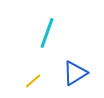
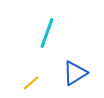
yellow line: moved 2 px left, 2 px down
